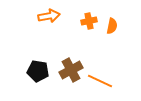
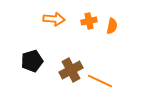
orange arrow: moved 5 px right, 3 px down; rotated 15 degrees clockwise
black pentagon: moved 6 px left, 10 px up; rotated 25 degrees counterclockwise
